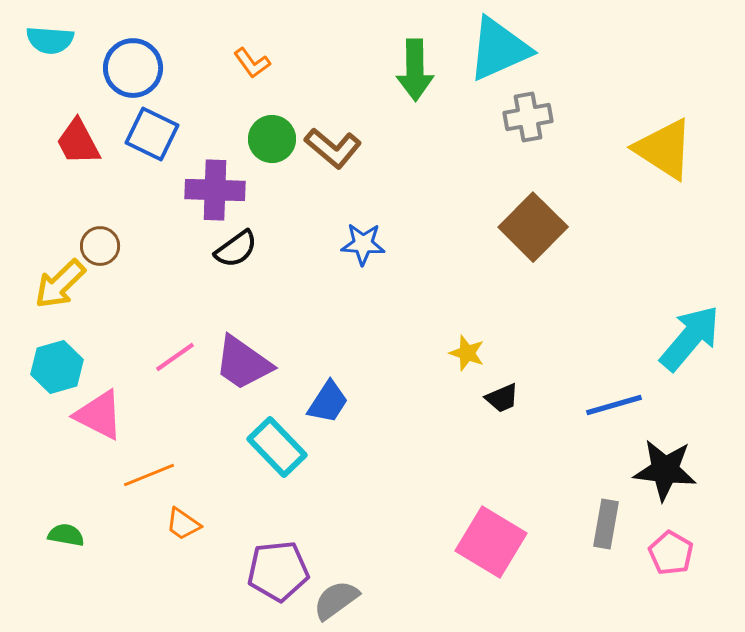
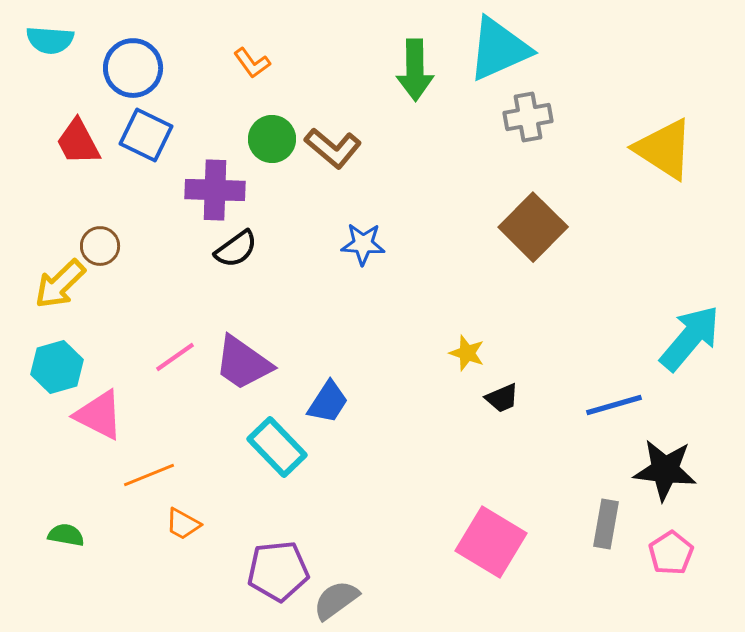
blue square: moved 6 px left, 1 px down
orange trapezoid: rotated 6 degrees counterclockwise
pink pentagon: rotated 9 degrees clockwise
